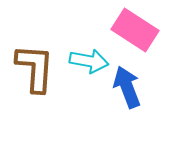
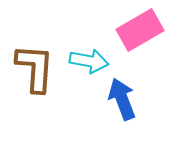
pink rectangle: moved 5 px right; rotated 63 degrees counterclockwise
blue arrow: moved 5 px left, 12 px down
